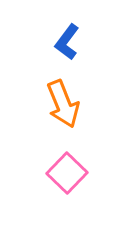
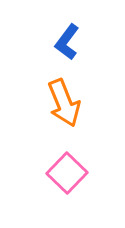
orange arrow: moved 1 px right, 1 px up
